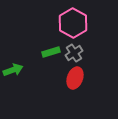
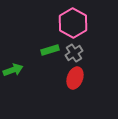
green rectangle: moved 1 px left, 2 px up
